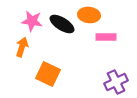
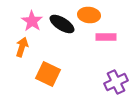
pink star: rotated 25 degrees clockwise
